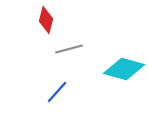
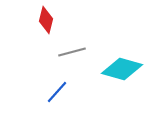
gray line: moved 3 px right, 3 px down
cyan diamond: moved 2 px left
